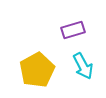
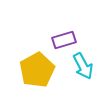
purple rectangle: moved 9 px left, 10 px down
